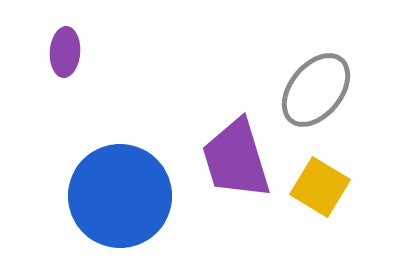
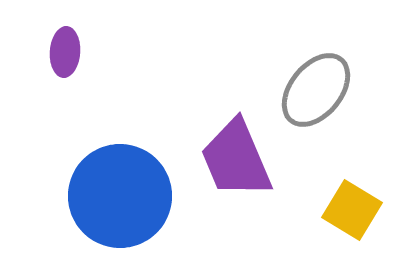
purple trapezoid: rotated 6 degrees counterclockwise
yellow square: moved 32 px right, 23 px down
